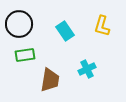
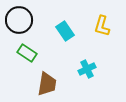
black circle: moved 4 px up
green rectangle: moved 2 px right, 2 px up; rotated 42 degrees clockwise
brown trapezoid: moved 3 px left, 4 px down
